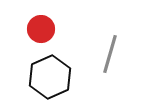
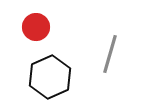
red circle: moved 5 px left, 2 px up
